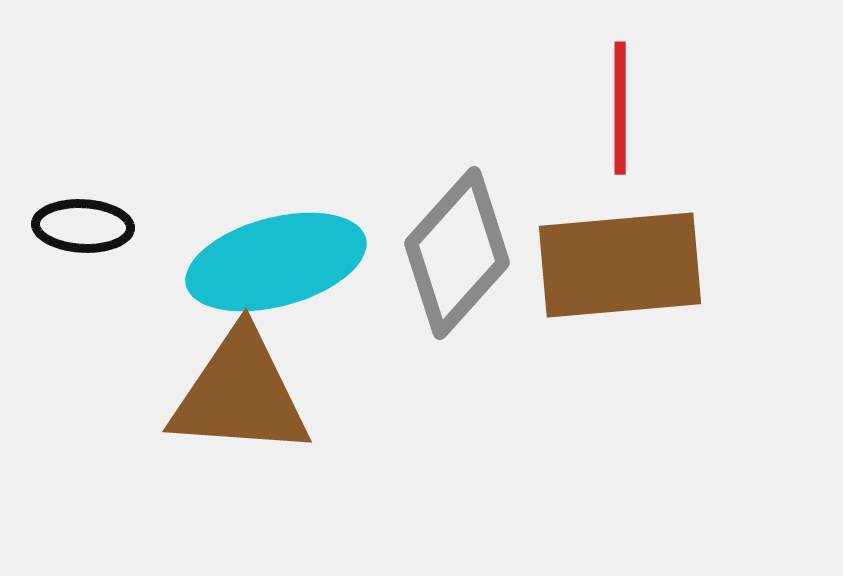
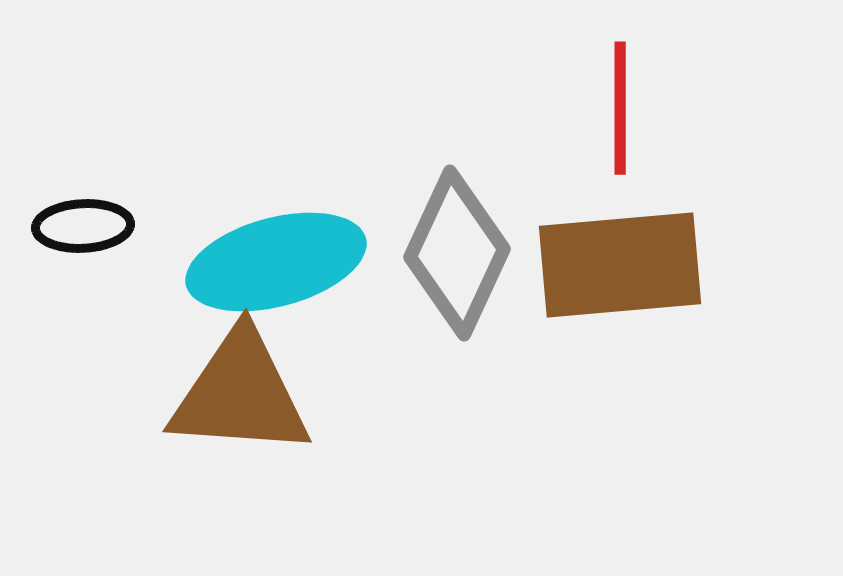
black ellipse: rotated 6 degrees counterclockwise
gray diamond: rotated 17 degrees counterclockwise
